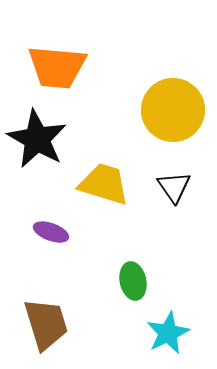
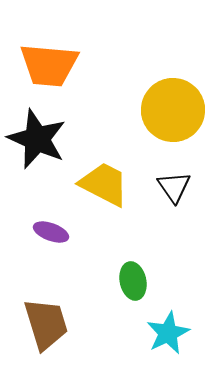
orange trapezoid: moved 8 px left, 2 px up
black star: rotated 6 degrees counterclockwise
yellow trapezoid: rotated 10 degrees clockwise
